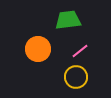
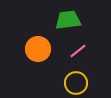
pink line: moved 2 px left
yellow circle: moved 6 px down
